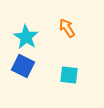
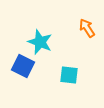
orange arrow: moved 20 px right
cyan star: moved 14 px right, 5 px down; rotated 10 degrees counterclockwise
